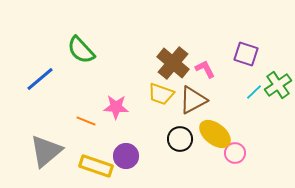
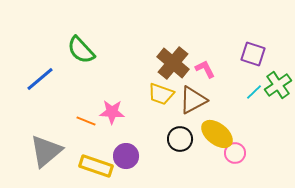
purple square: moved 7 px right
pink star: moved 4 px left, 5 px down
yellow ellipse: moved 2 px right
